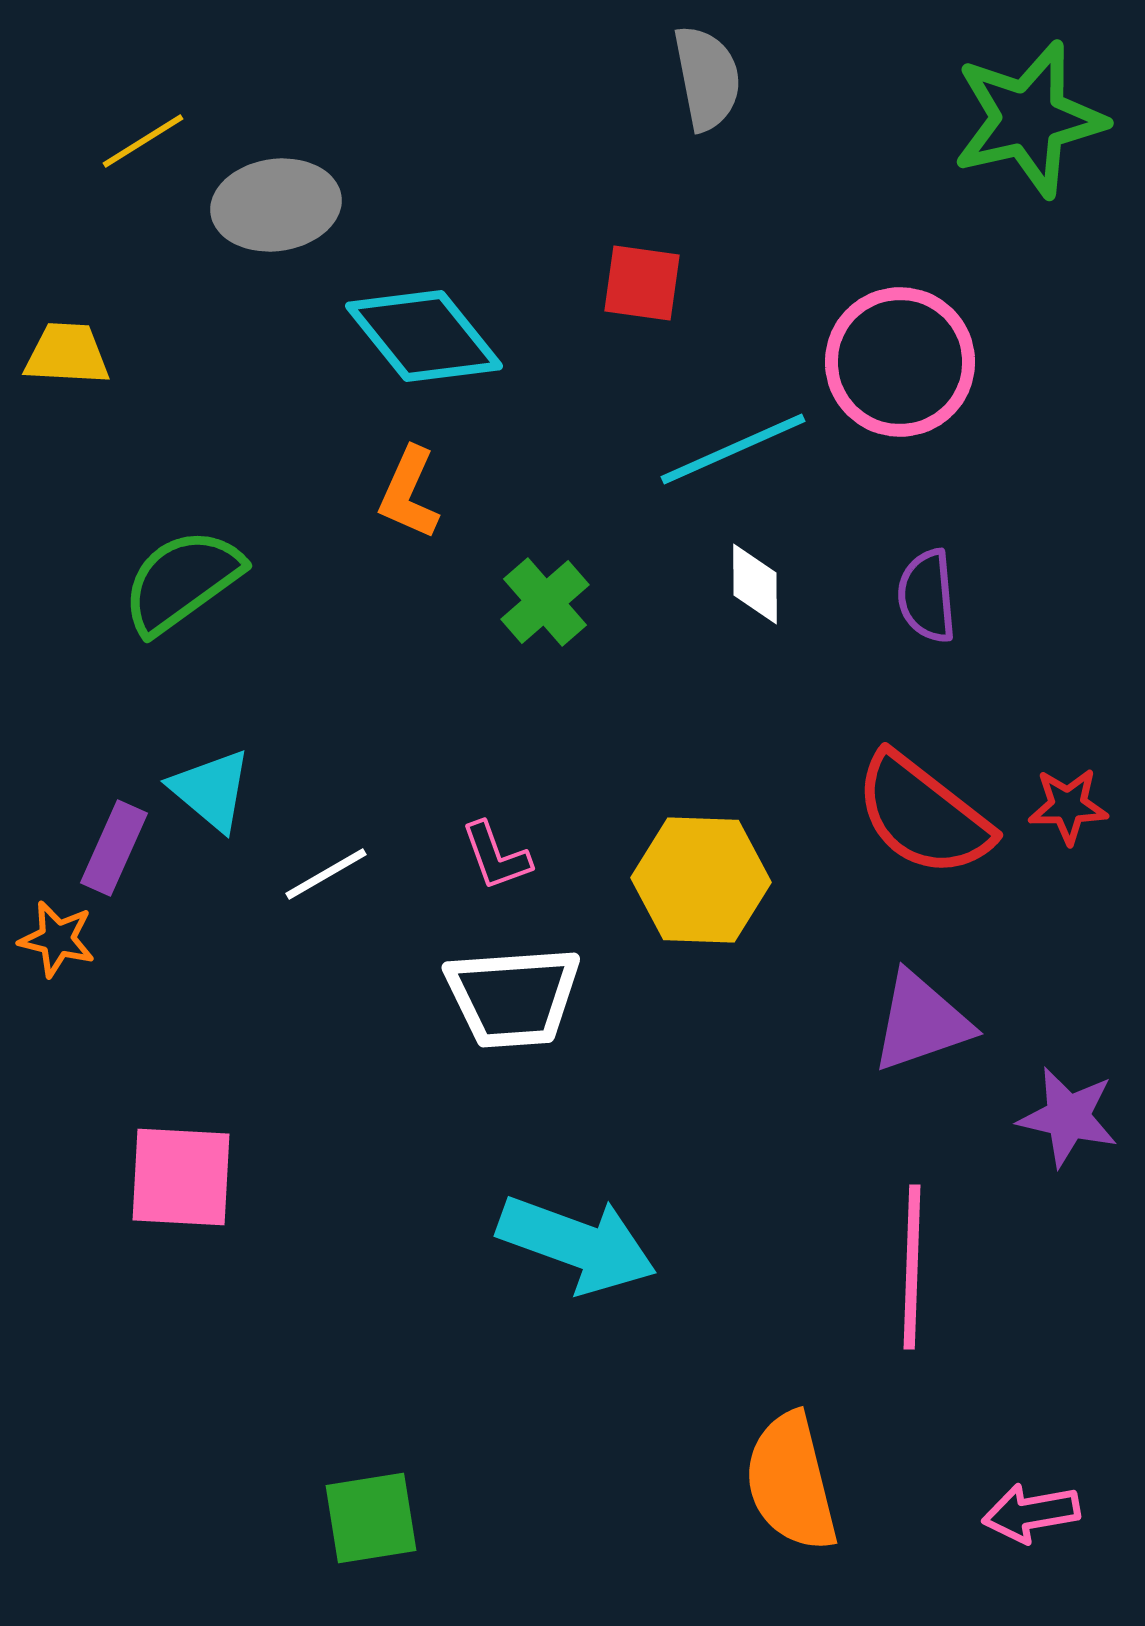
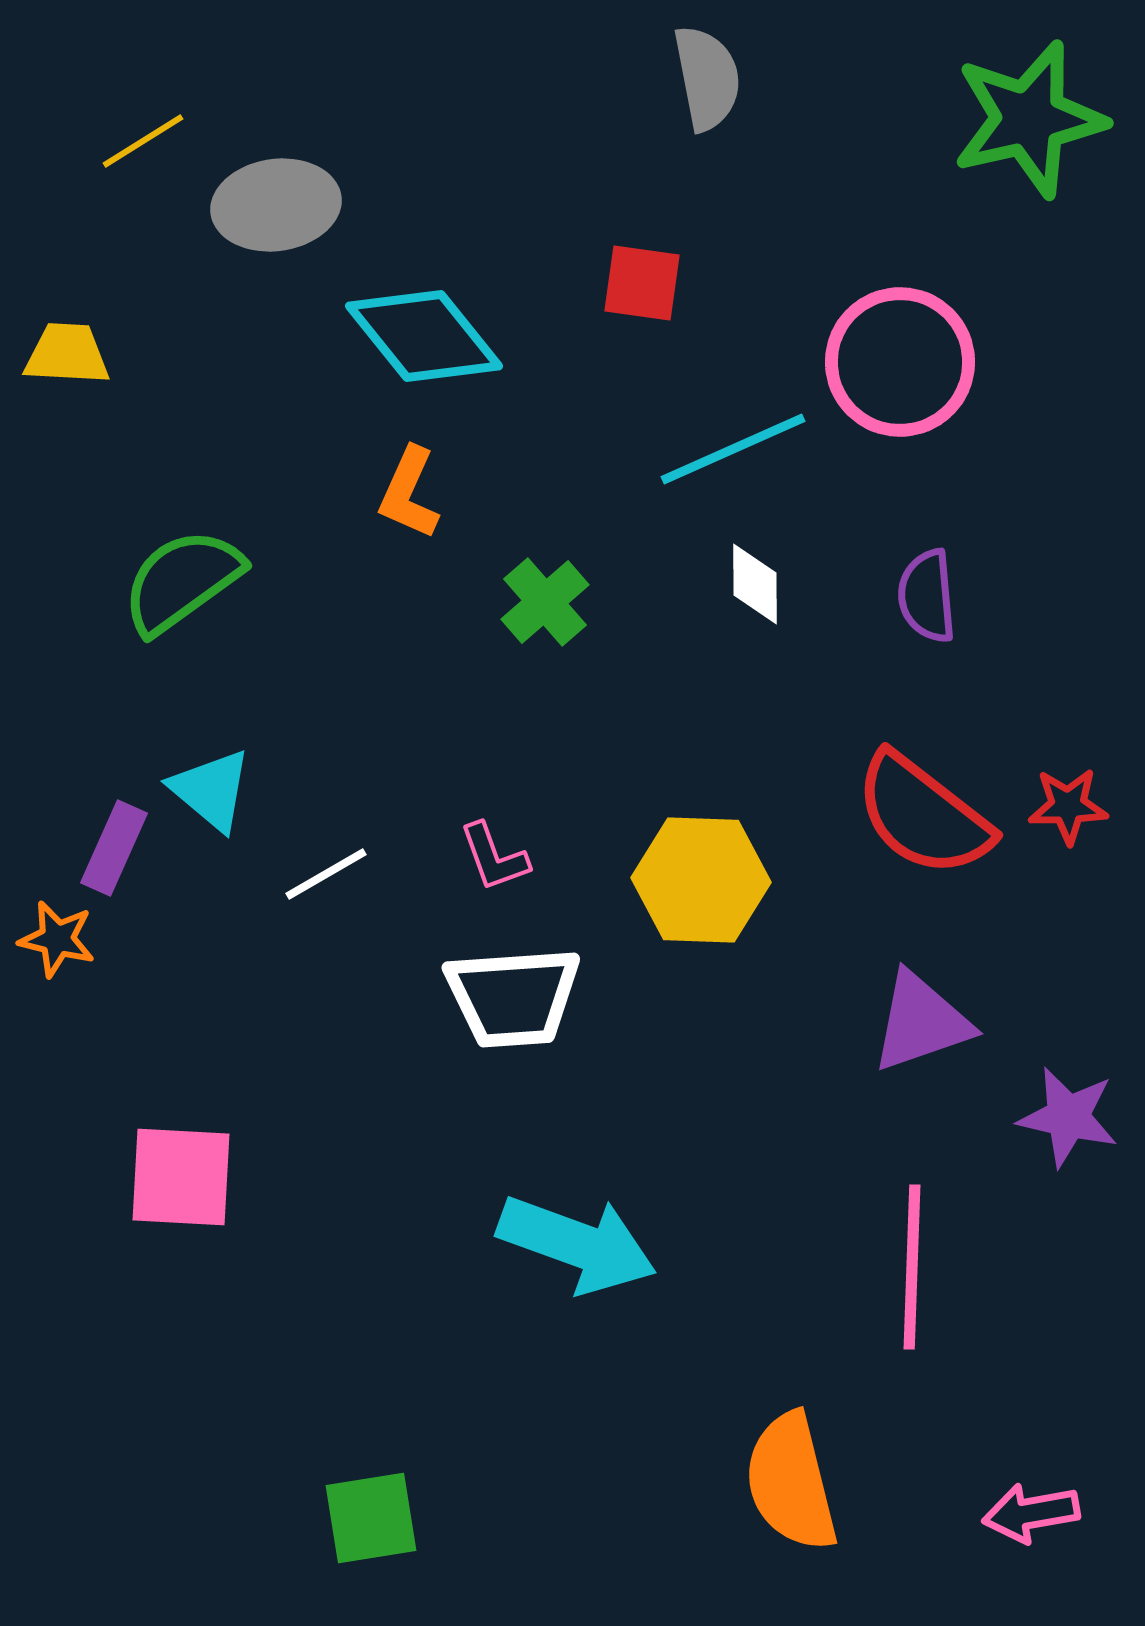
pink L-shape: moved 2 px left, 1 px down
